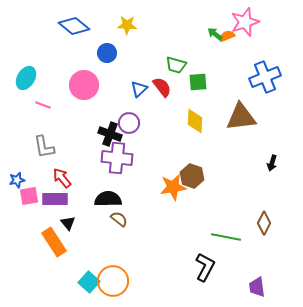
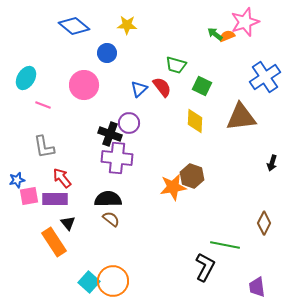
blue cross: rotated 12 degrees counterclockwise
green square: moved 4 px right, 4 px down; rotated 30 degrees clockwise
brown semicircle: moved 8 px left
green line: moved 1 px left, 8 px down
